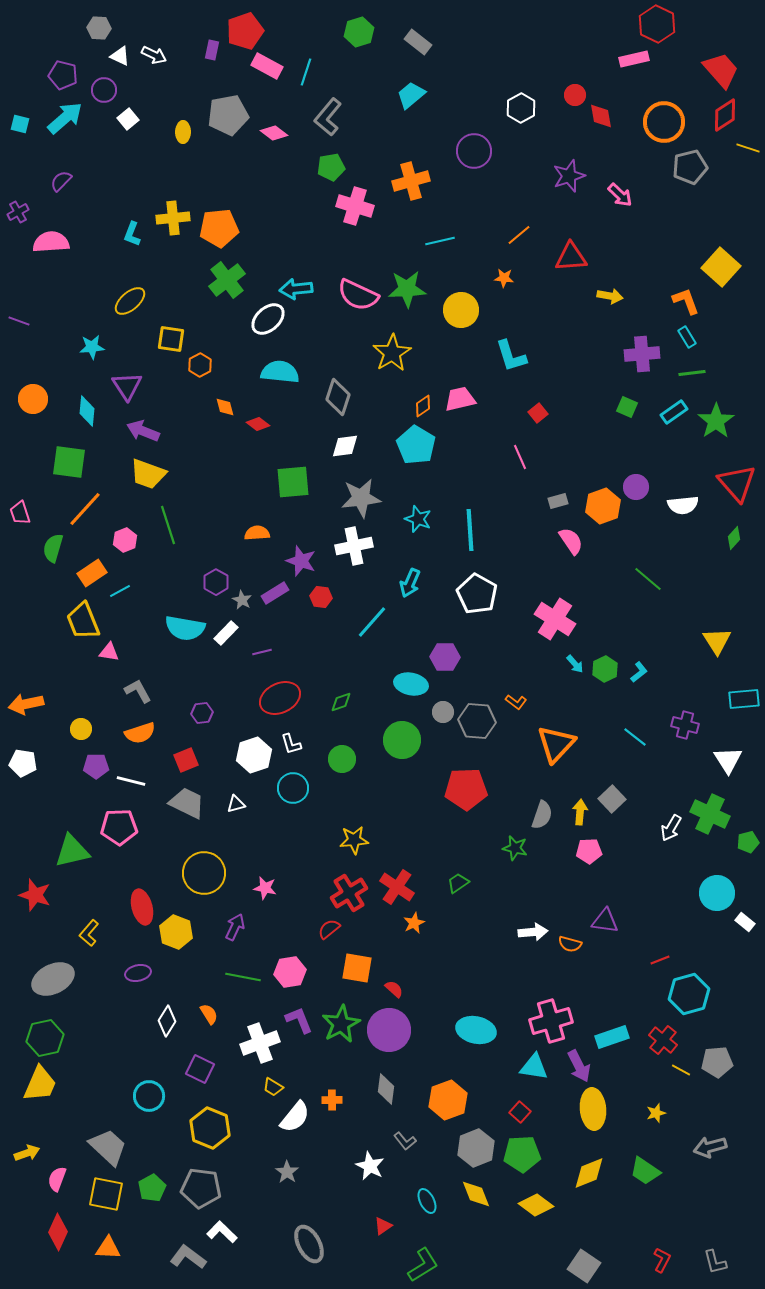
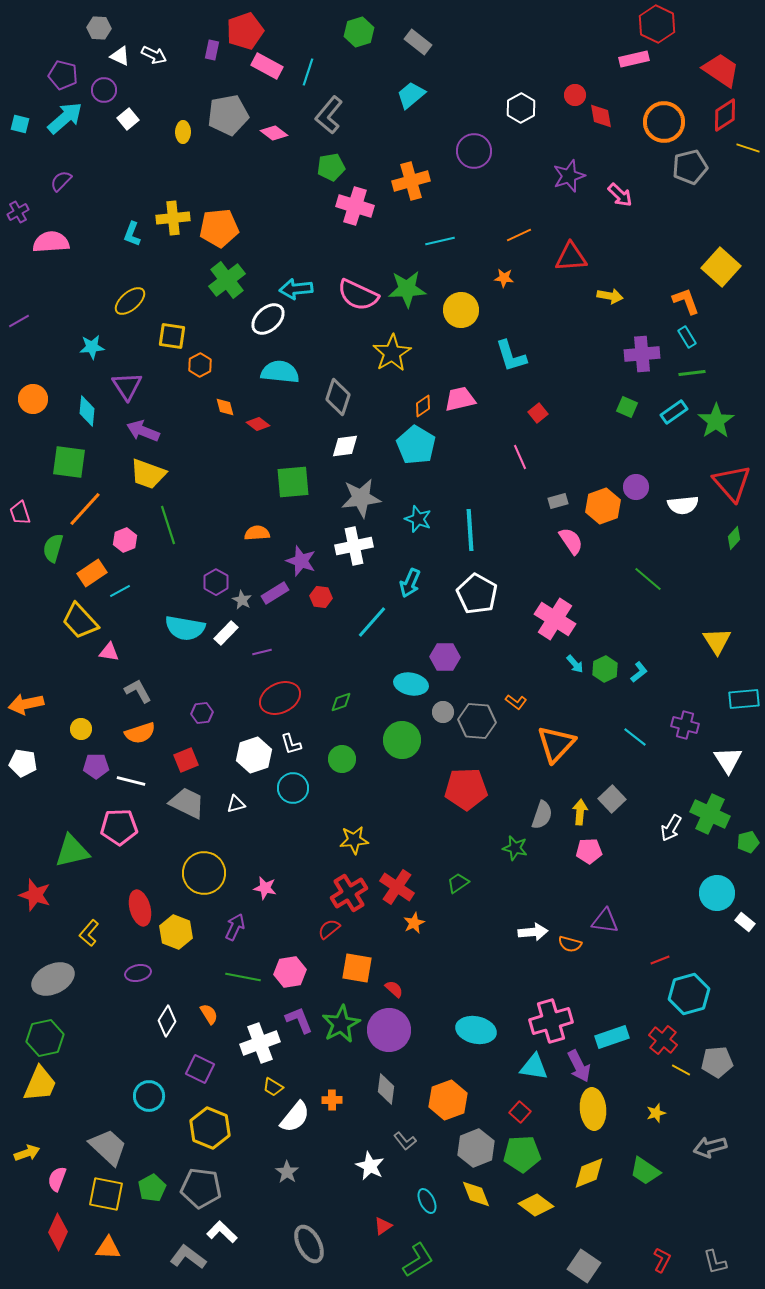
red trapezoid at (721, 70): rotated 15 degrees counterclockwise
cyan line at (306, 72): moved 2 px right
gray L-shape at (328, 117): moved 1 px right, 2 px up
orange line at (519, 235): rotated 15 degrees clockwise
purple line at (19, 321): rotated 50 degrees counterclockwise
yellow square at (171, 339): moved 1 px right, 3 px up
red triangle at (737, 483): moved 5 px left
yellow trapezoid at (83, 621): moved 3 px left; rotated 21 degrees counterclockwise
red ellipse at (142, 907): moved 2 px left, 1 px down
green L-shape at (423, 1265): moved 5 px left, 5 px up
